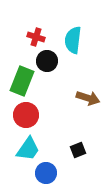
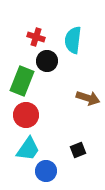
blue circle: moved 2 px up
